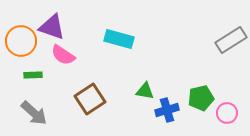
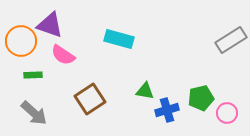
purple triangle: moved 2 px left, 2 px up
